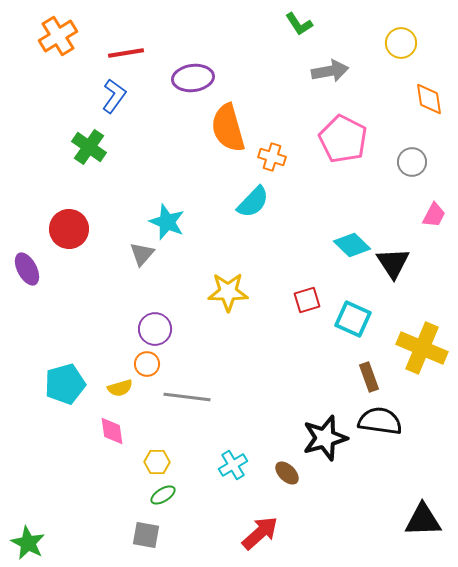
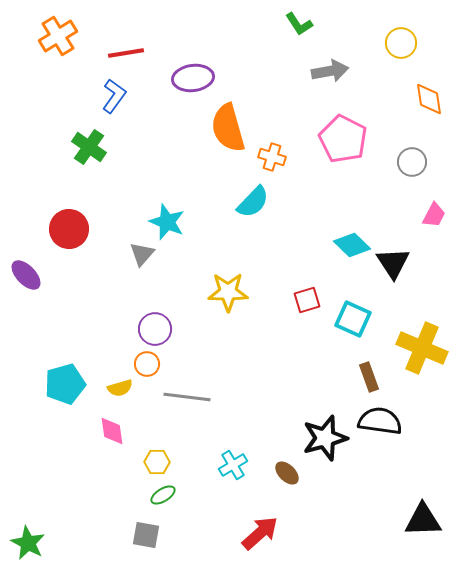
purple ellipse at (27, 269): moved 1 px left, 6 px down; rotated 16 degrees counterclockwise
